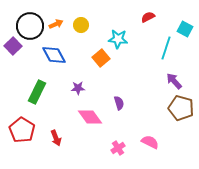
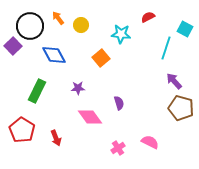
orange arrow: moved 2 px right, 6 px up; rotated 104 degrees counterclockwise
cyan star: moved 3 px right, 5 px up
green rectangle: moved 1 px up
